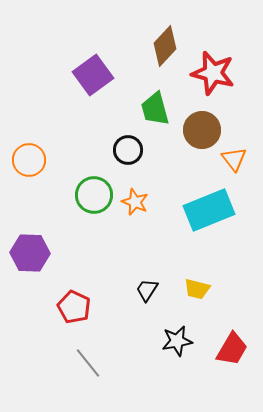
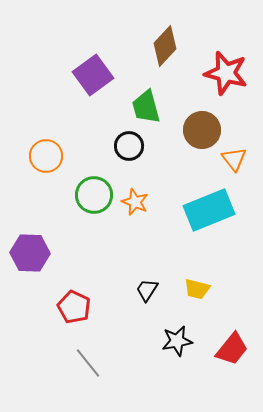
red star: moved 13 px right
green trapezoid: moved 9 px left, 2 px up
black circle: moved 1 px right, 4 px up
orange circle: moved 17 px right, 4 px up
red trapezoid: rotated 9 degrees clockwise
